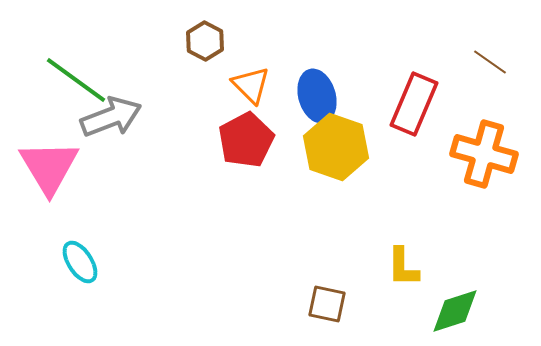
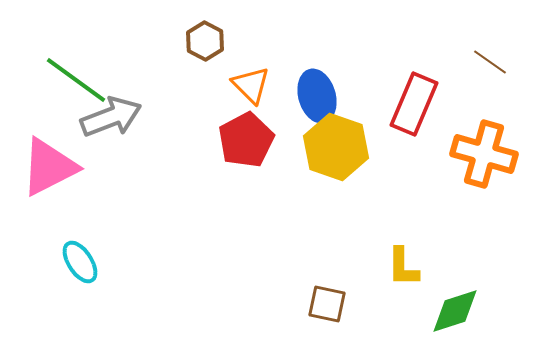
pink triangle: rotated 34 degrees clockwise
